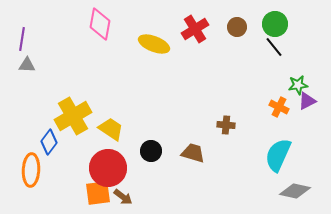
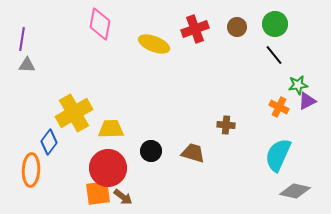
red cross: rotated 12 degrees clockwise
black line: moved 8 px down
yellow cross: moved 1 px right, 3 px up
yellow trapezoid: rotated 36 degrees counterclockwise
